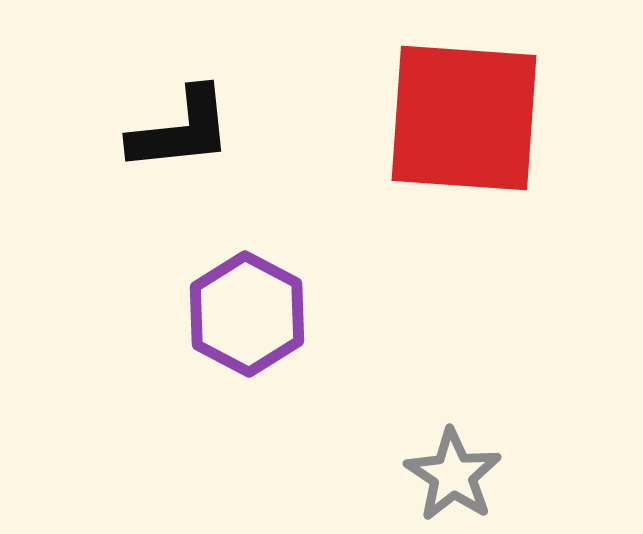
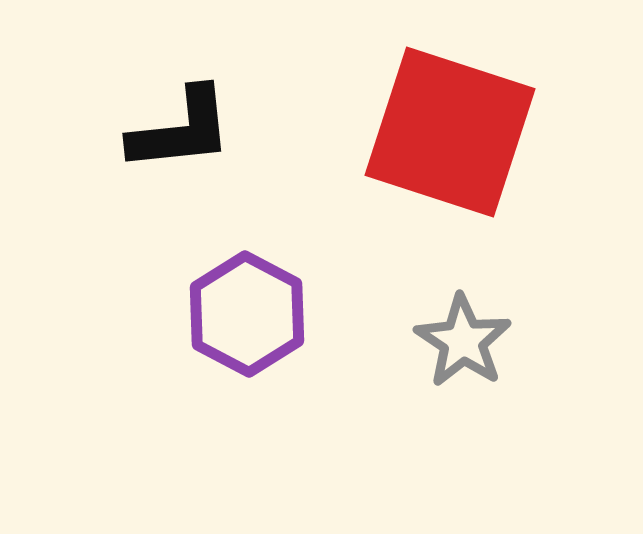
red square: moved 14 px left, 14 px down; rotated 14 degrees clockwise
gray star: moved 10 px right, 134 px up
